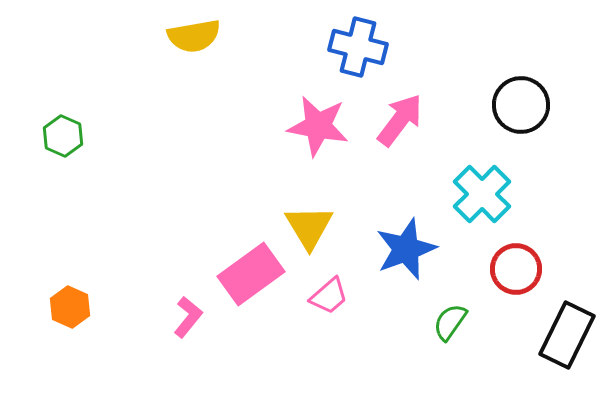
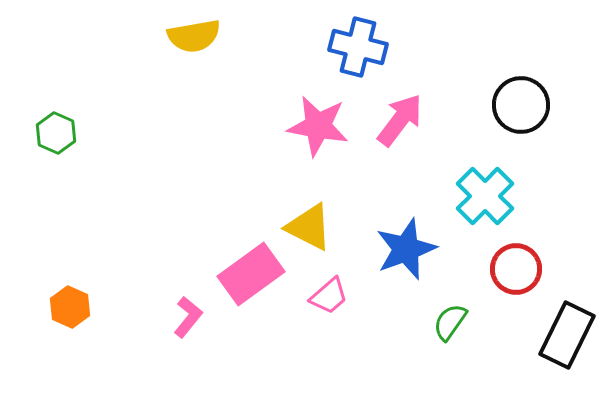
green hexagon: moved 7 px left, 3 px up
cyan cross: moved 3 px right, 2 px down
yellow triangle: rotated 32 degrees counterclockwise
